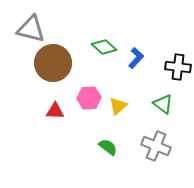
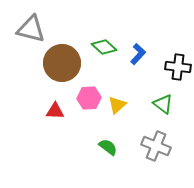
blue L-shape: moved 2 px right, 4 px up
brown circle: moved 9 px right
yellow triangle: moved 1 px left, 1 px up
